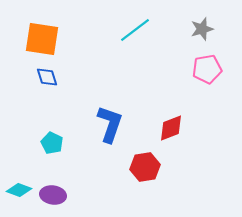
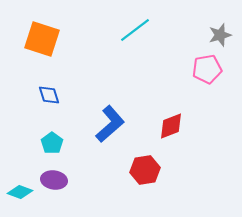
gray star: moved 18 px right, 6 px down
orange square: rotated 9 degrees clockwise
blue diamond: moved 2 px right, 18 px down
blue L-shape: rotated 30 degrees clockwise
red diamond: moved 2 px up
cyan pentagon: rotated 10 degrees clockwise
red hexagon: moved 3 px down
cyan diamond: moved 1 px right, 2 px down
purple ellipse: moved 1 px right, 15 px up
